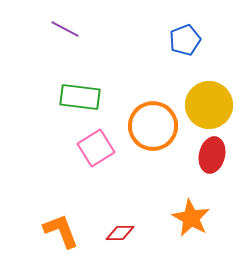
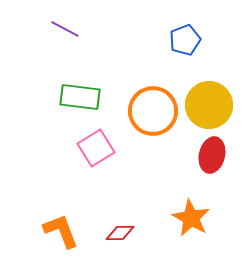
orange circle: moved 15 px up
